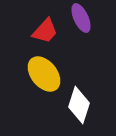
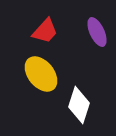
purple ellipse: moved 16 px right, 14 px down
yellow ellipse: moved 3 px left
